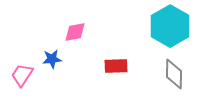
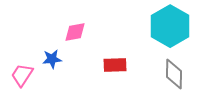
red rectangle: moved 1 px left, 1 px up
